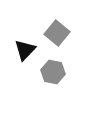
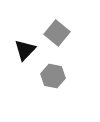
gray hexagon: moved 4 px down
